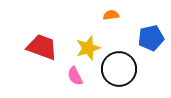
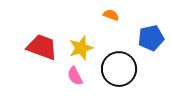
orange semicircle: rotated 28 degrees clockwise
yellow star: moved 7 px left
